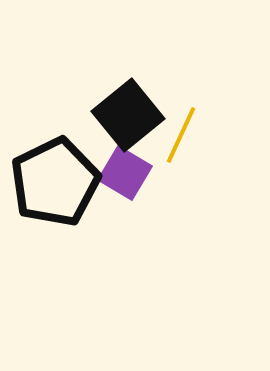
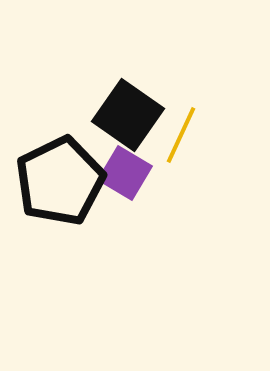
black square: rotated 16 degrees counterclockwise
black pentagon: moved 5 px right, 1 px up
